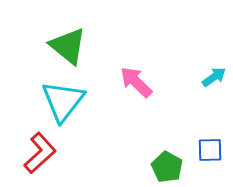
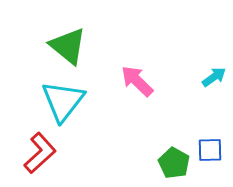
pink arrow: moved 1 px right, 1 px up
green pentagon: moved 7 px right, 4 px up
